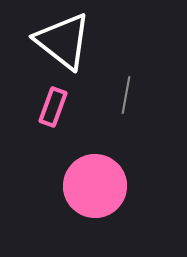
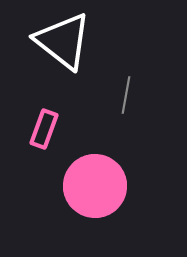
pink rectangle: moved 9 px left, 22 px down
